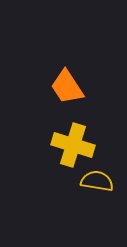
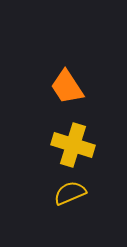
yellow semicircle: moved 27 px left, 12 px down; rotated 32 degrees counterclockwise
